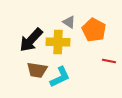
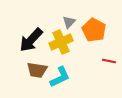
gray triangle: rotated 40 degrees clockwise
yellow cross: moved 3 px right; rotated 25 degrees counterclockwise
